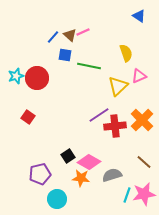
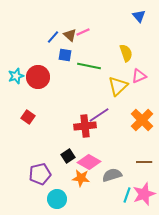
blue triangle: rotated 16 degrees clockwise
red circle: moved 1 px right, 1 px up
red cross: moved 30 px left
brown line: rotated 42 degrees counterclockwise
pink star: rotated 10 degrees counterclockwise
